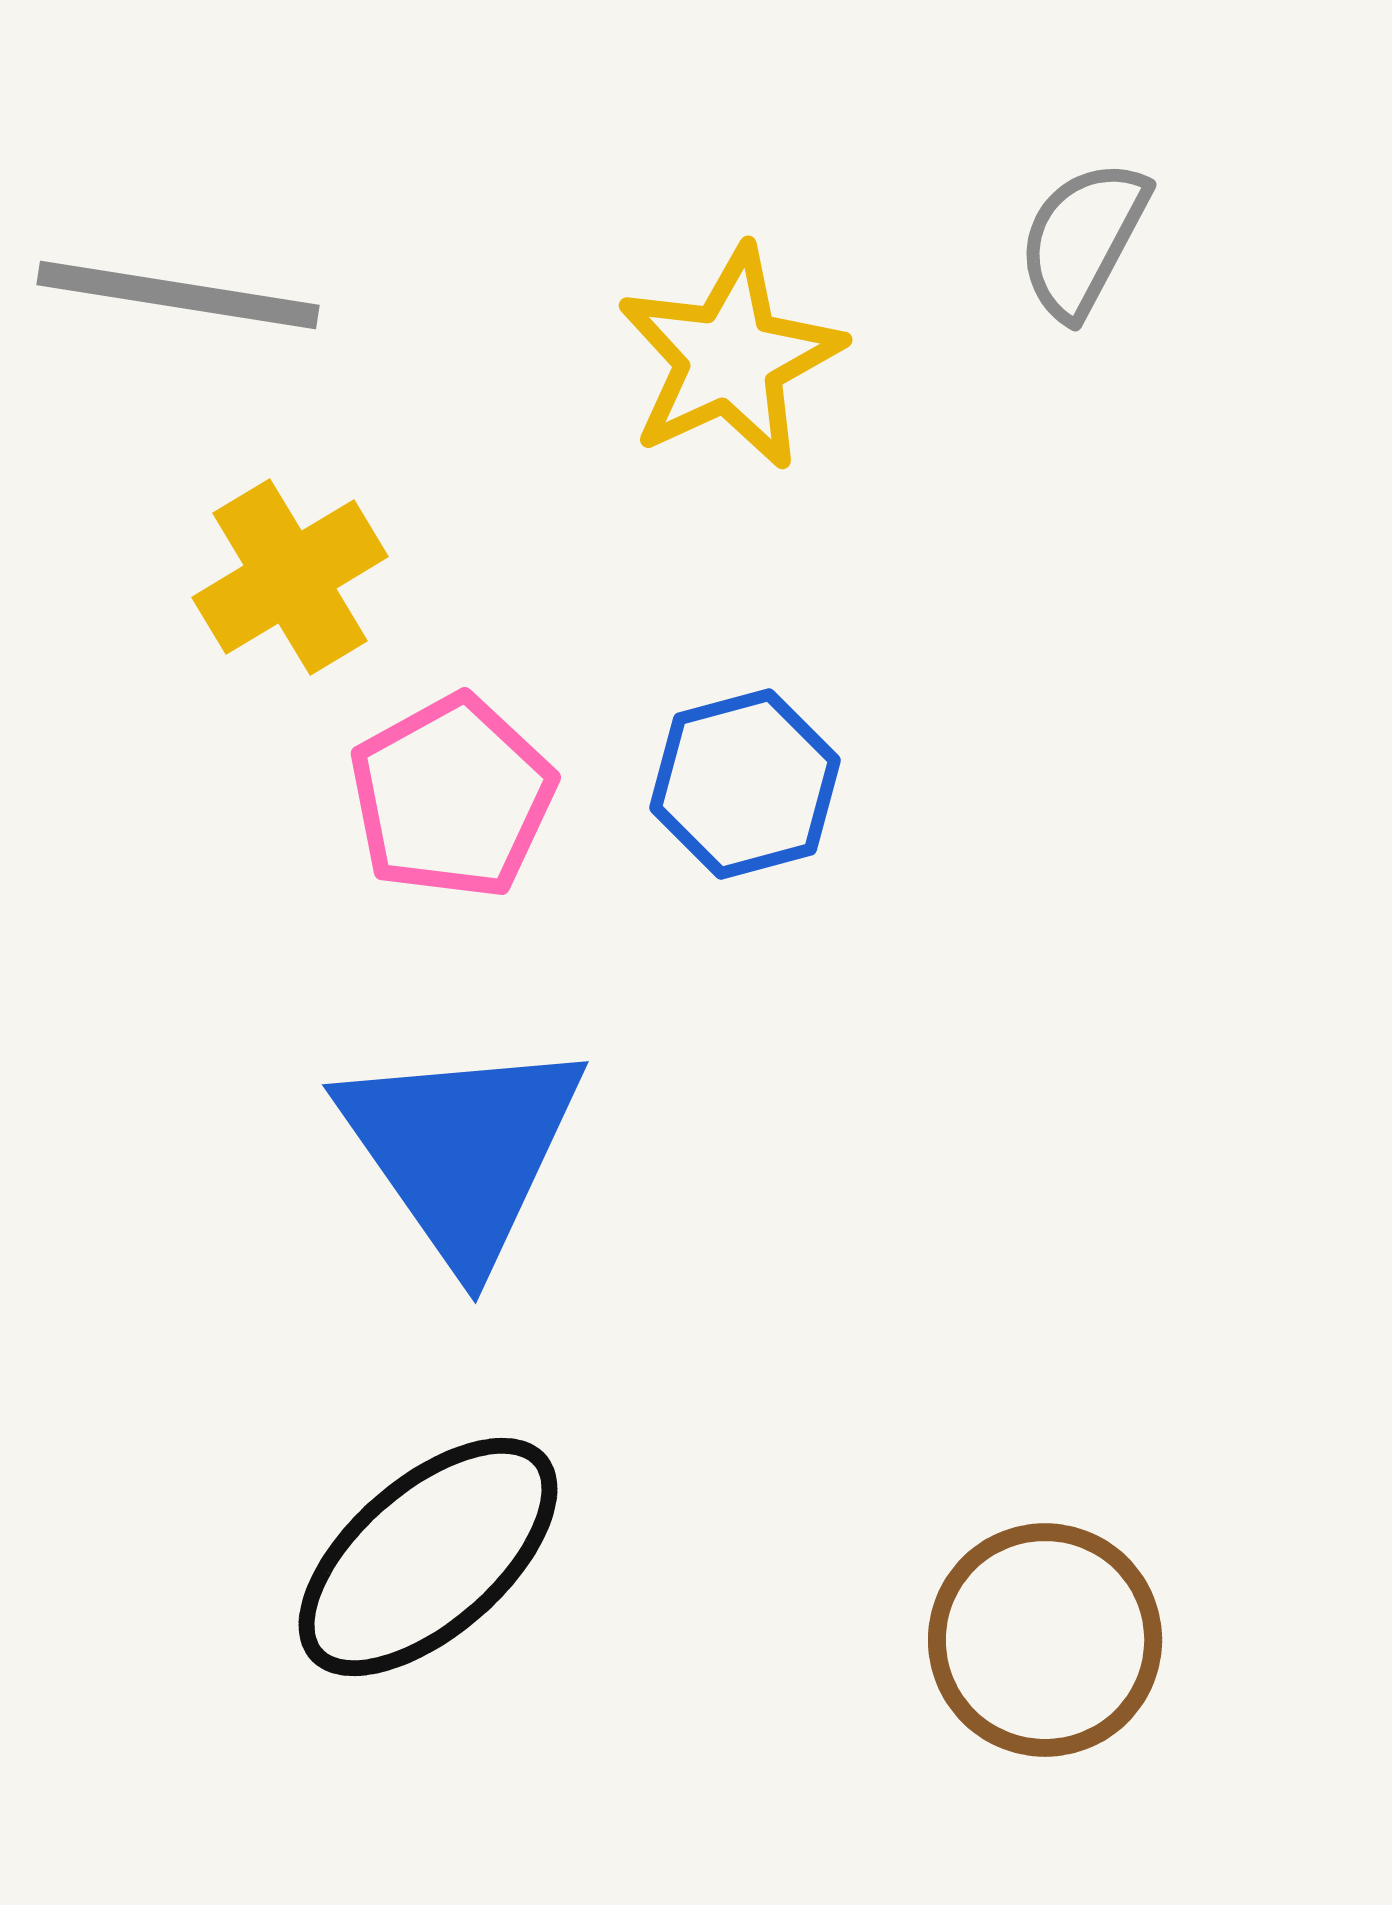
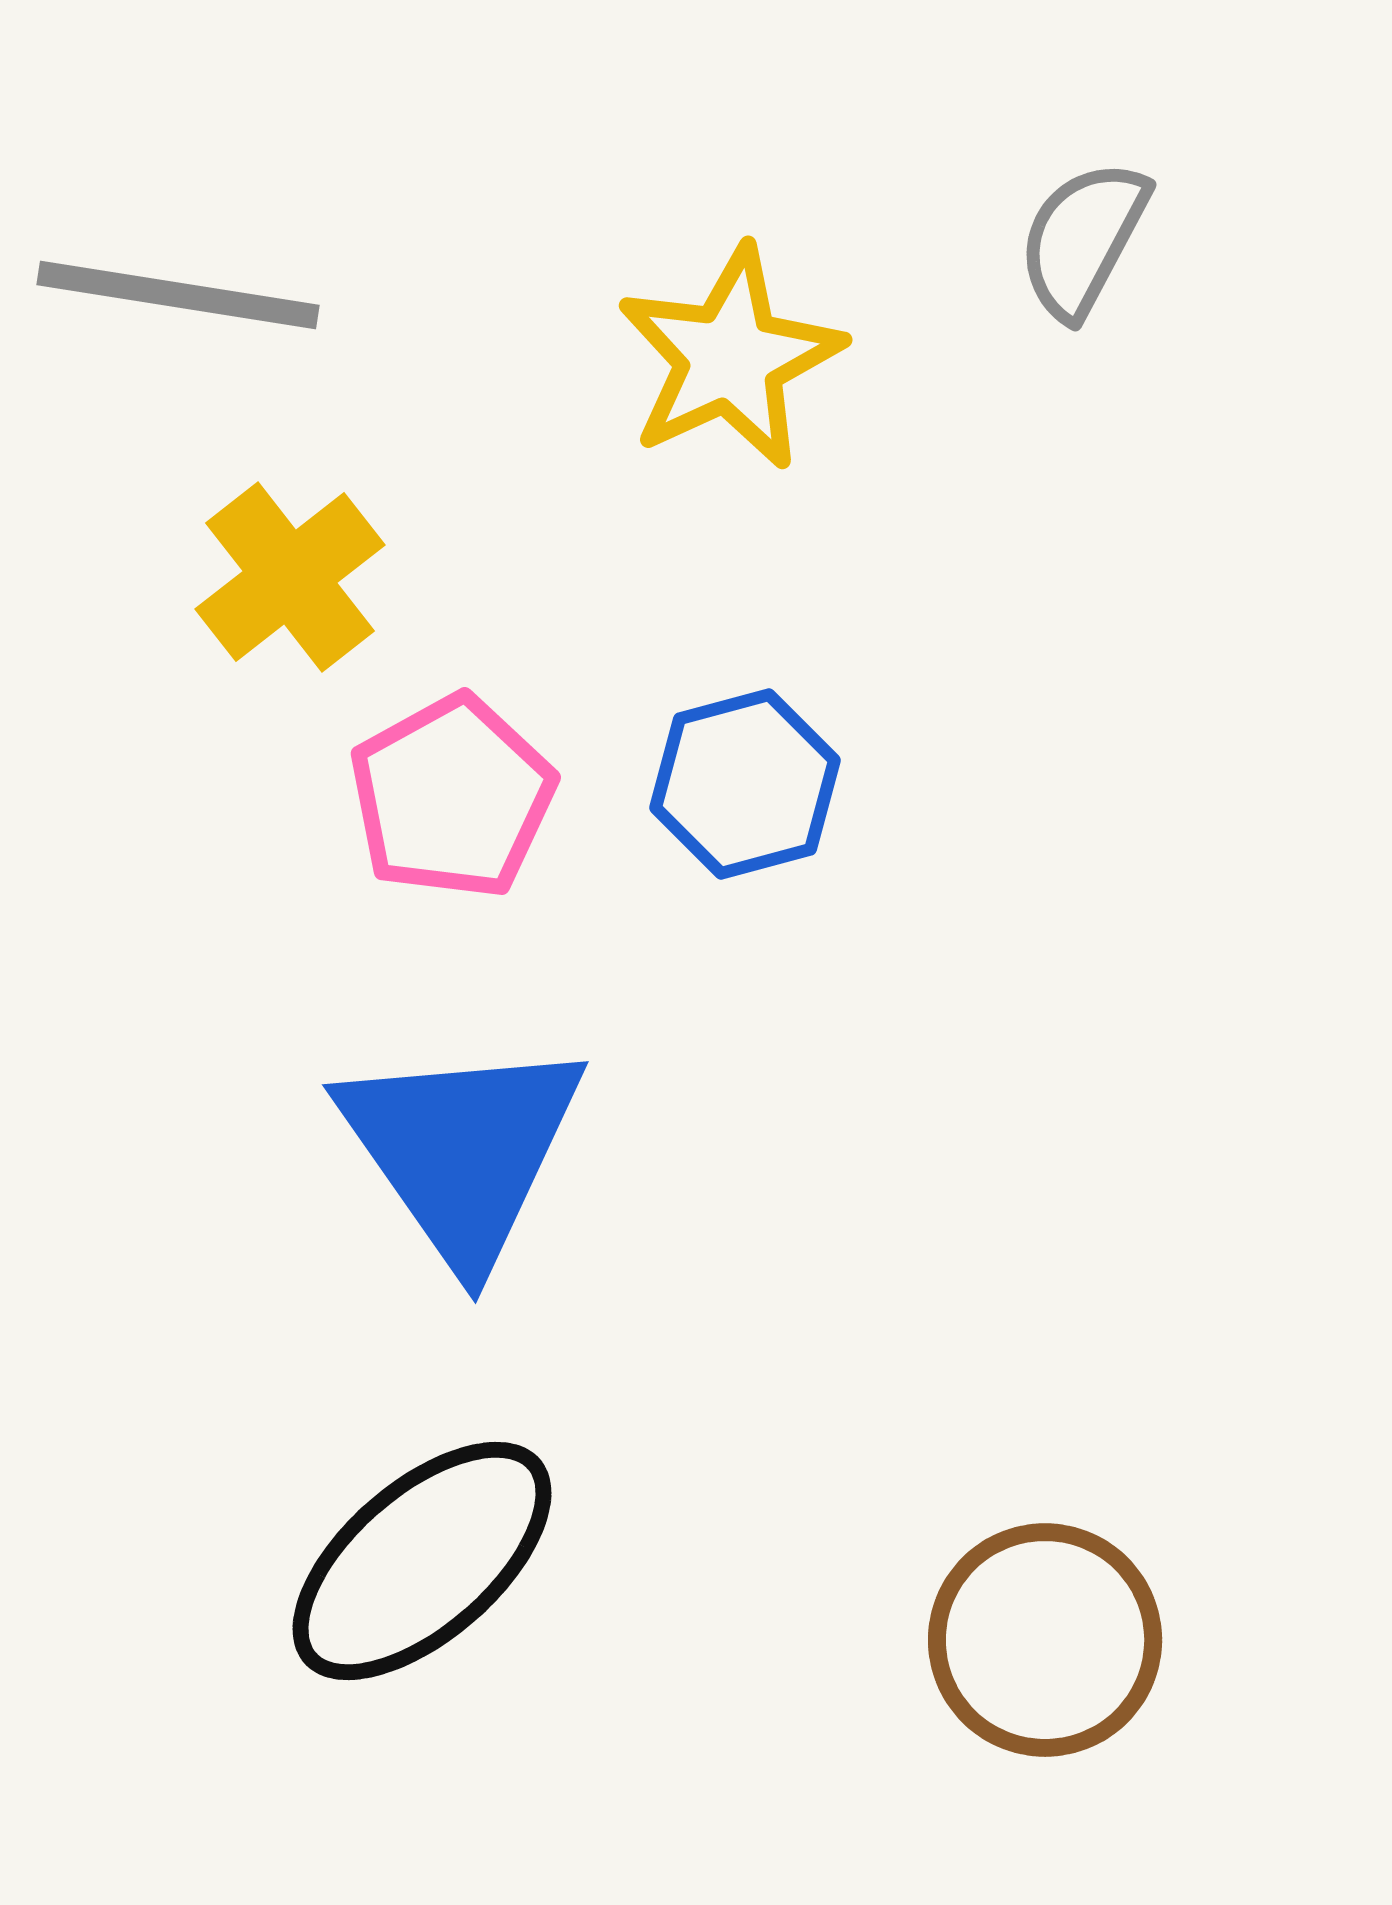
yellow cross: rotated 7 degrees counterclockwise
black ellipse: moved 6 px left, 4 px down
